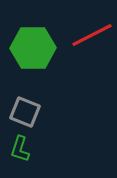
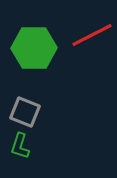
green hexagon: moved 1 px right
green L-shape: moved 3 px up
